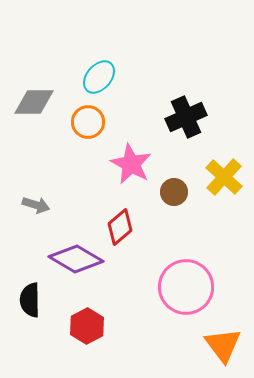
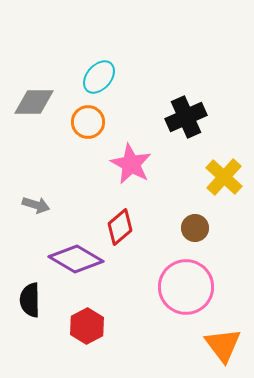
brown circle: moved 21 px right, 36 px down
